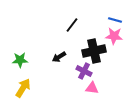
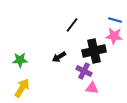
yellow arrow: moved 1 px left
